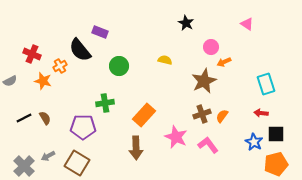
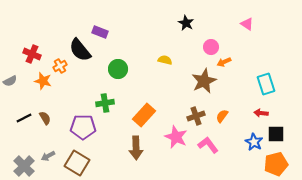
green circle: moved 1 px left, 3 px down
brown cross: moved 6 px left, 2 px down
